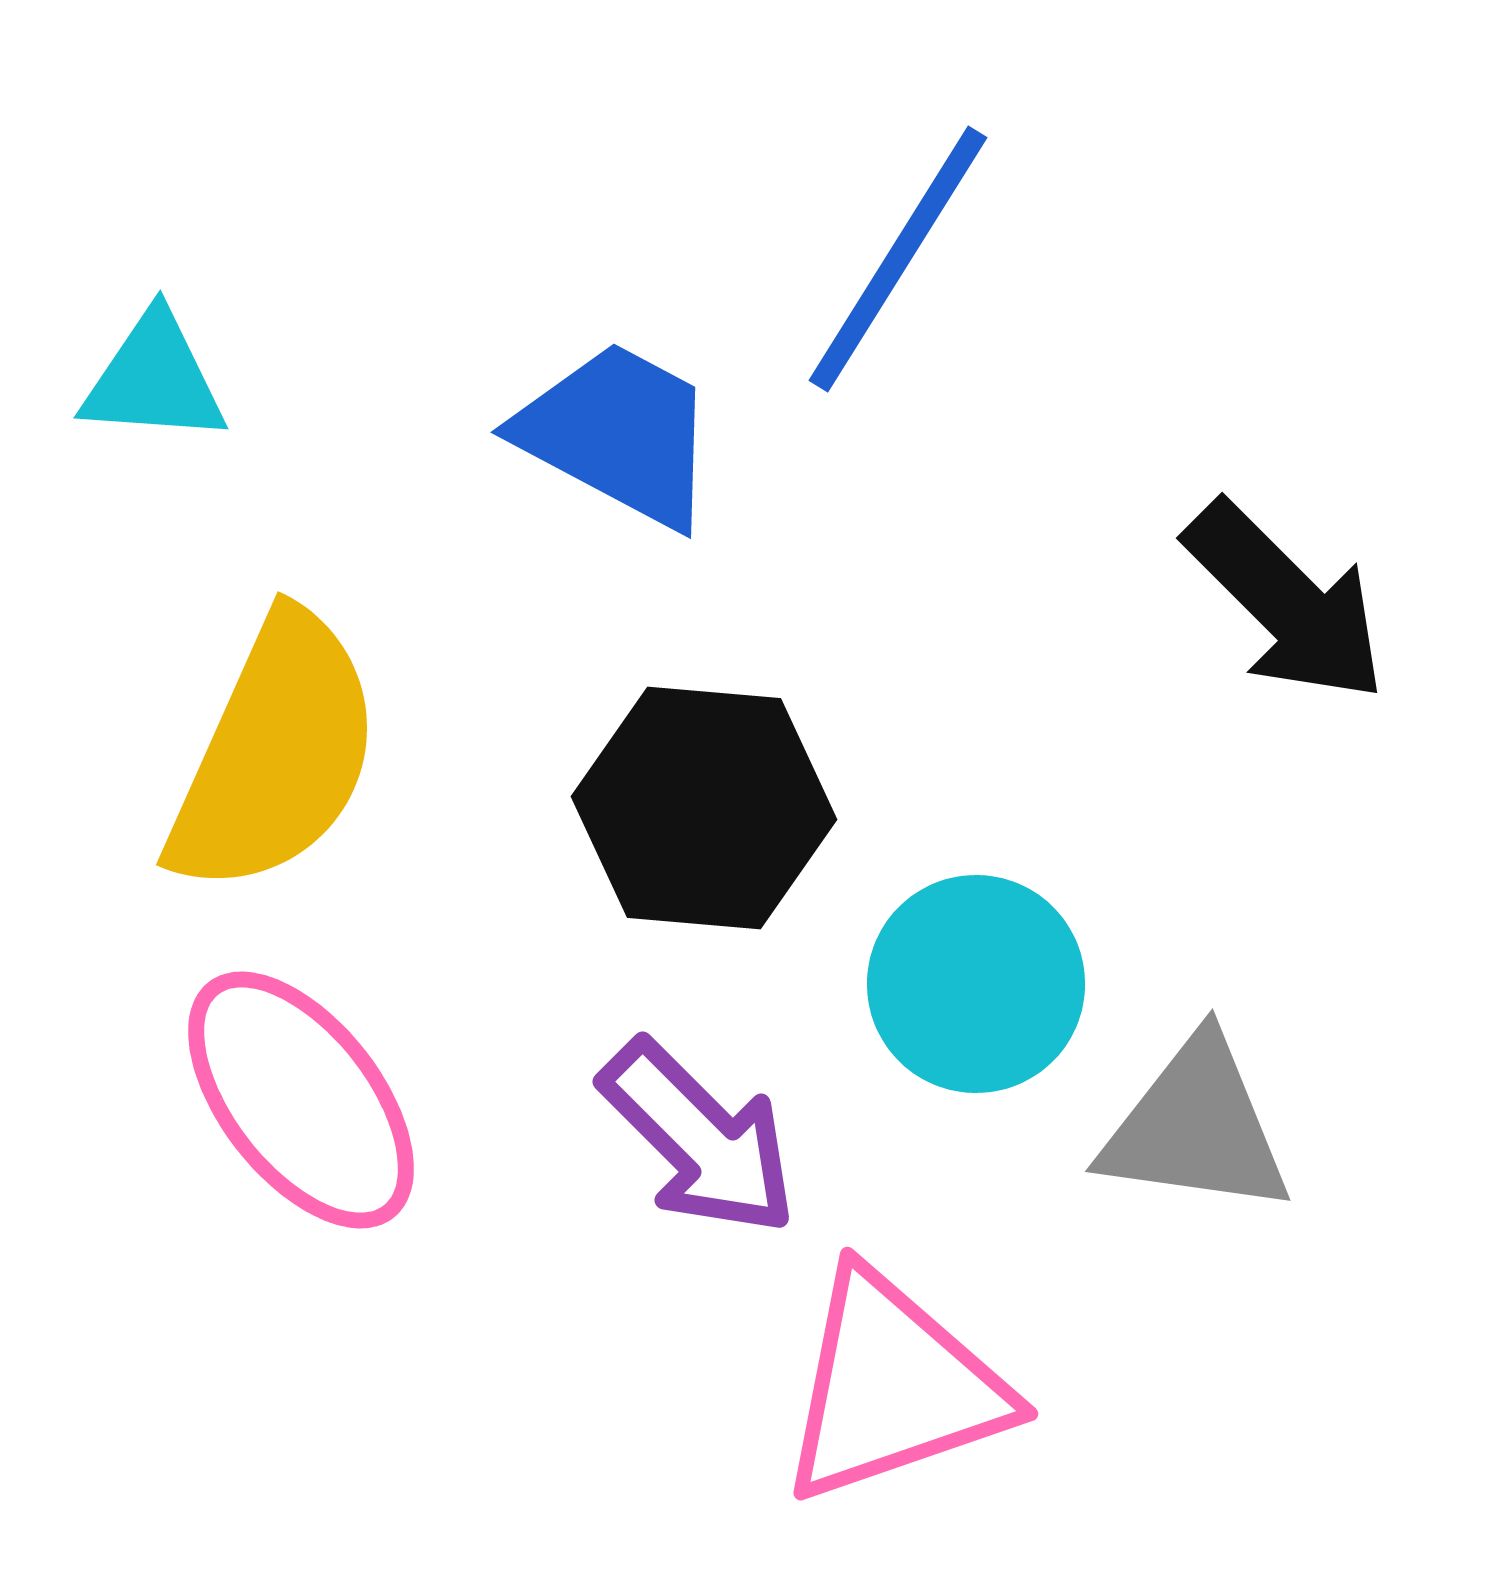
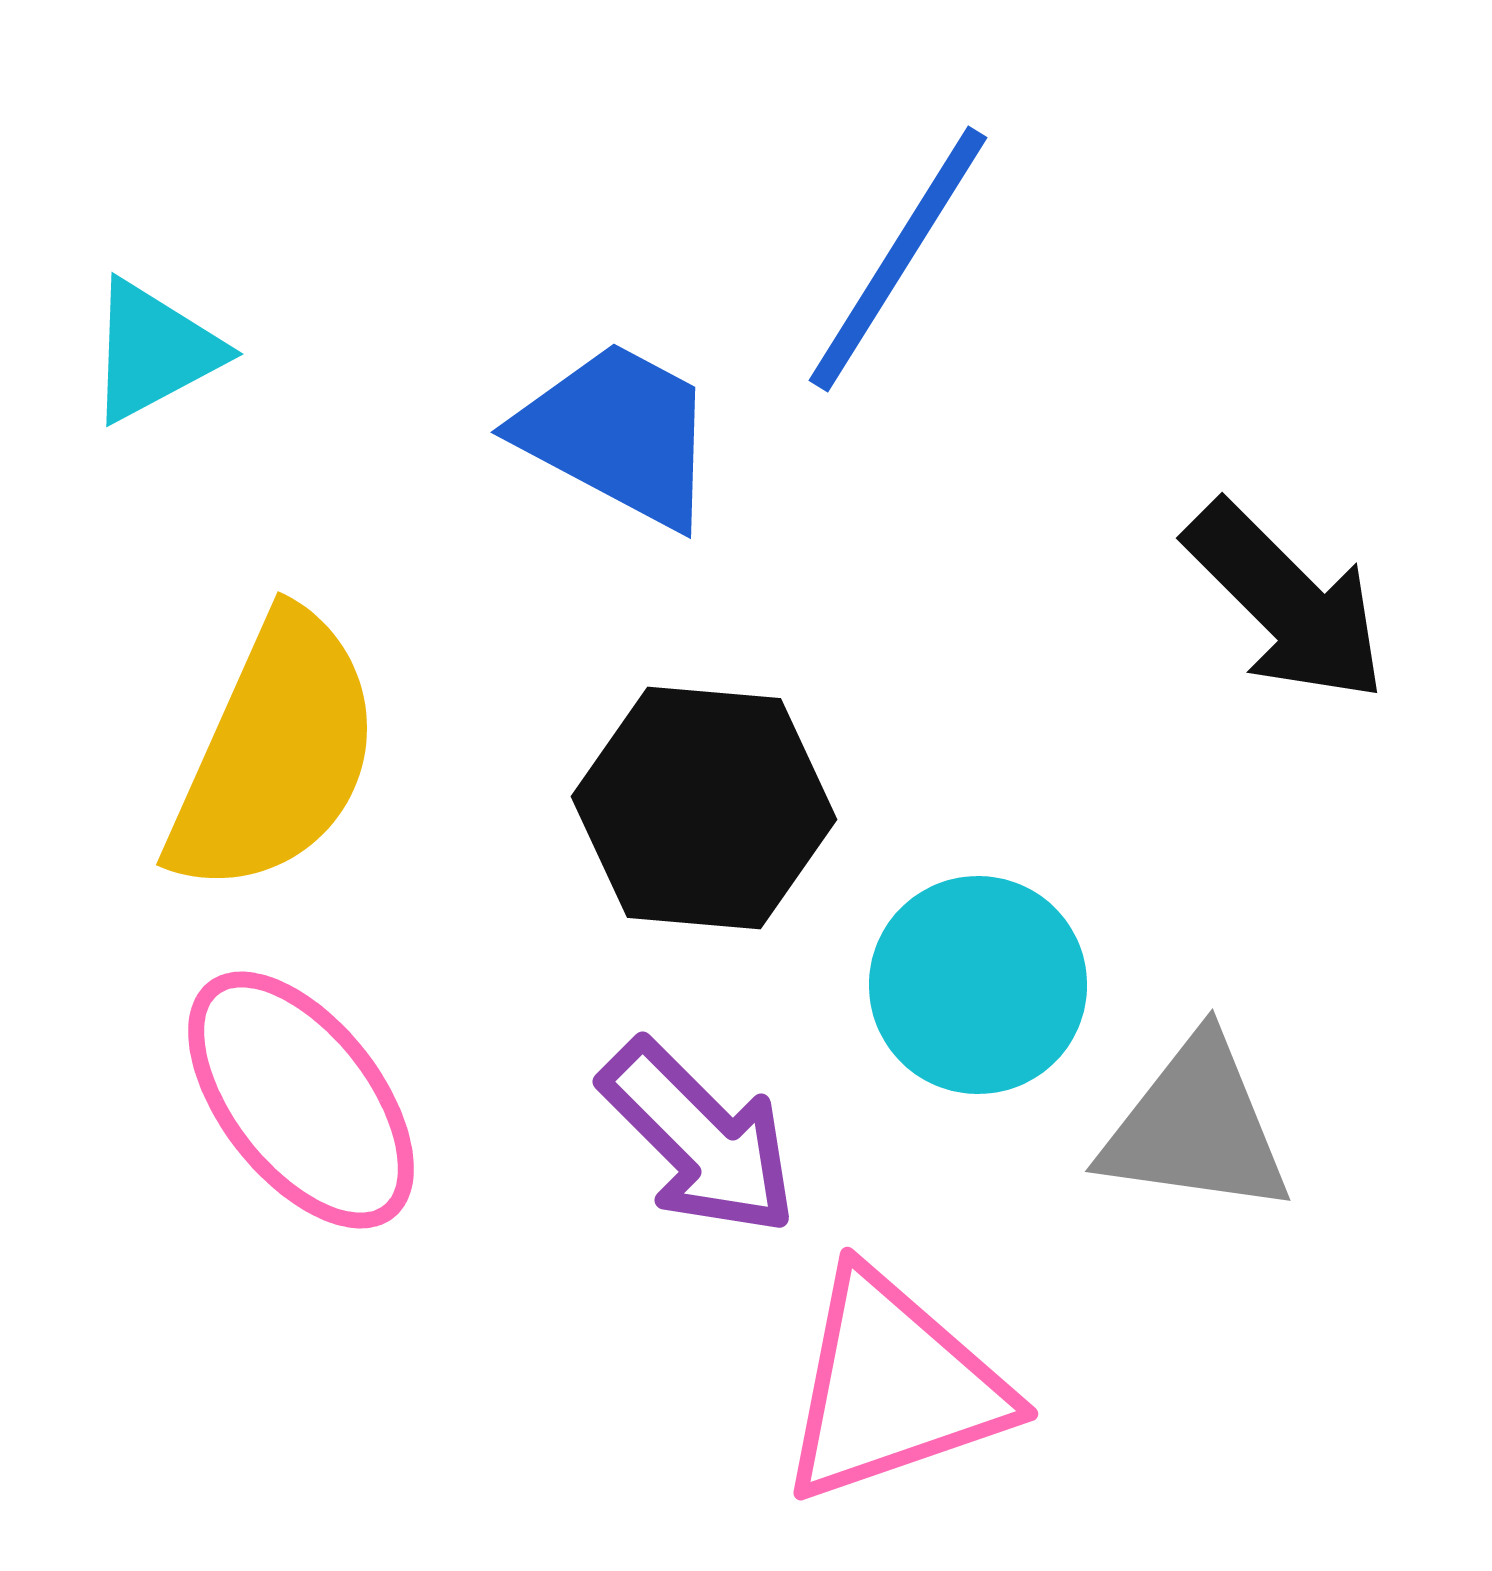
cyan triangle: moved 28 px up; rotated 32 degrees counterclockwise
cyan circle: moved 2 px right, 1 px down
